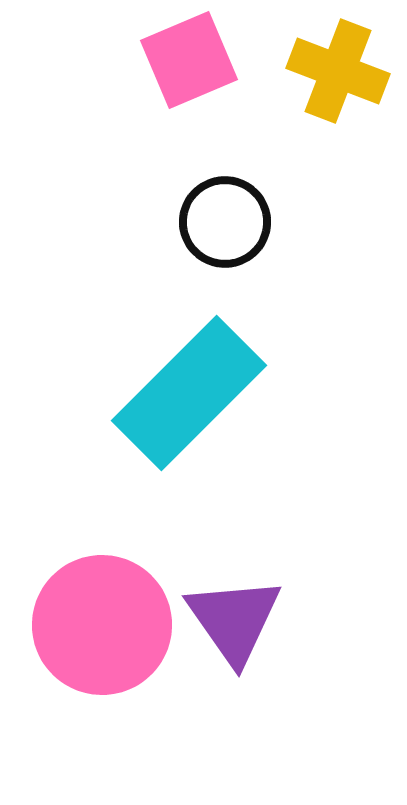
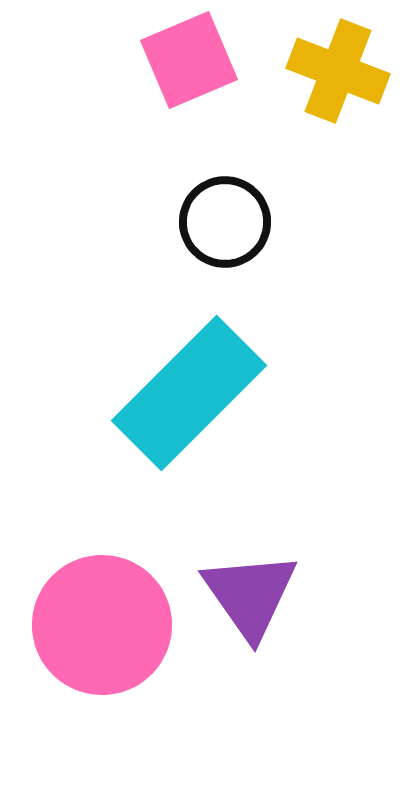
purple triangle: moved 16 px right, 25 px up
